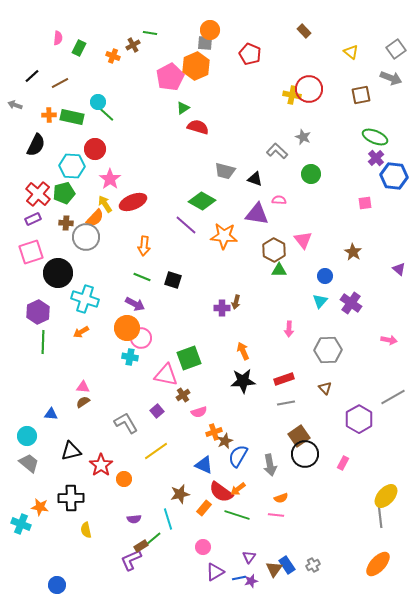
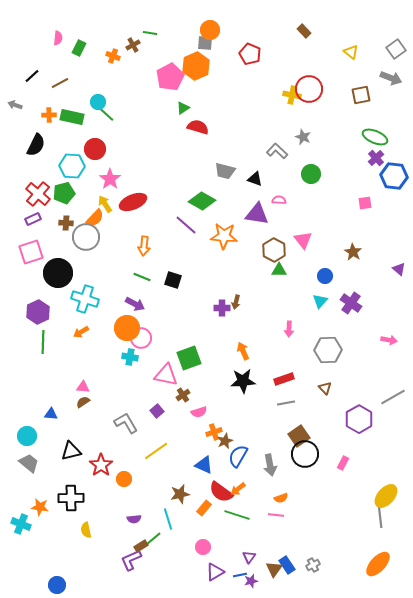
blue line at (239, 578): moved 1 px right, 3 px up
